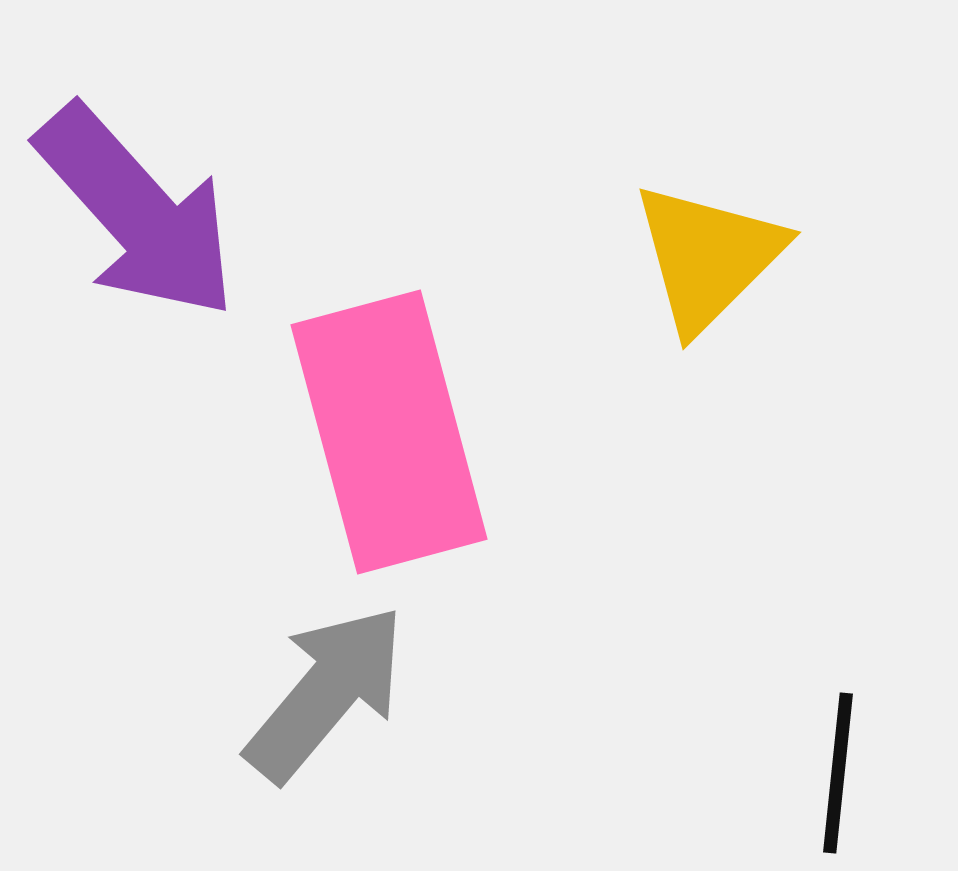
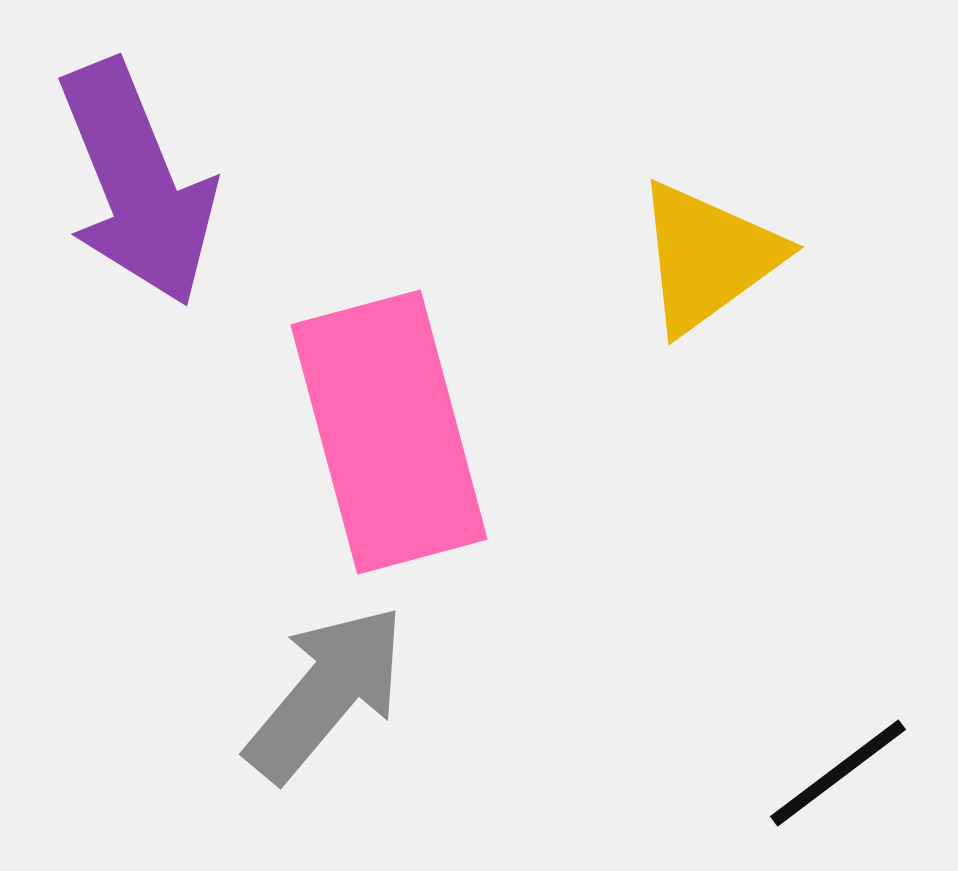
purple arrow: moved 29 px up; rotated 20 degrees clockwise
yellow triangle: rotated 9 degrees clockwise
black line: rotated 47 degrees clockwise
